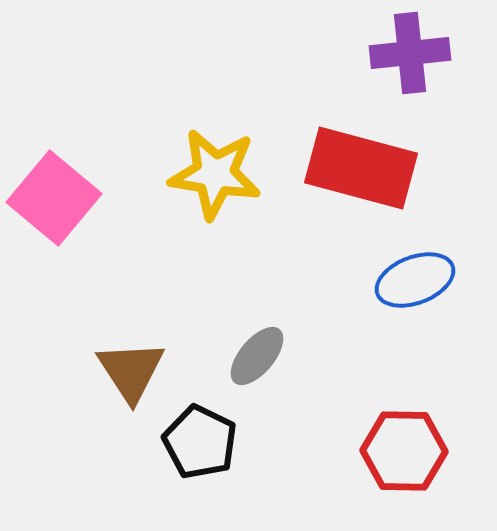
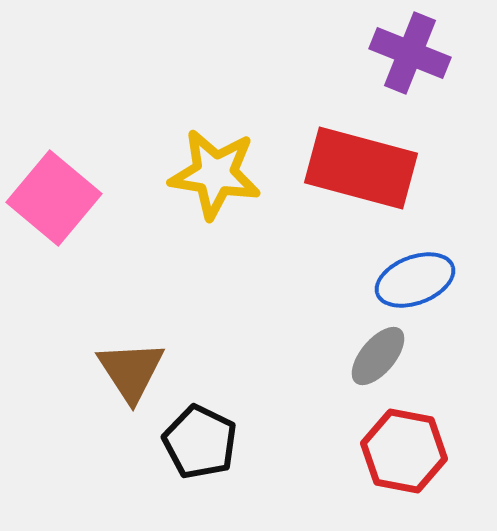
purple cross: rotated 28 degrees clockwise
gray ellipse: moved 121 px right
red hexagon: rotated 10 degrees clockwise
